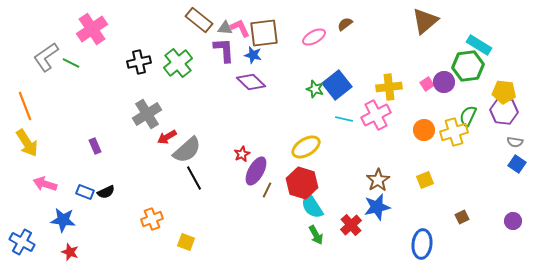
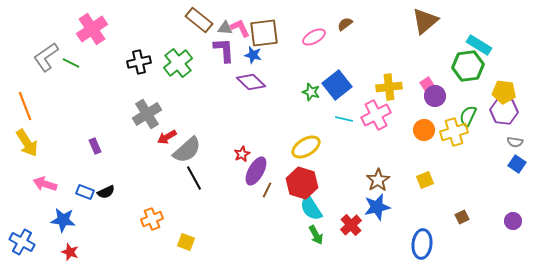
purple circle at (444, 82): moved 9 px left, 14 px down
green star at (315, 89): moved 4 px left, 3 px down
cyan semicircle at (312, 206): moved 1 px left, 2 px down
